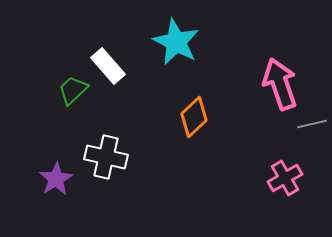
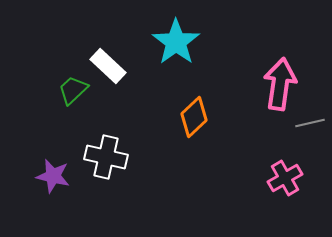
cyan star: rotated 9 degrees clockwise
white rectangle: rotated 6 degrees counterclockwise
pink arrow: rotated 27 degrees clockwise
gray line: moved 2 px left, 1 px up
purple star: moved 3 px left, 3 px up; rotated 28 degrees counterclockwise
